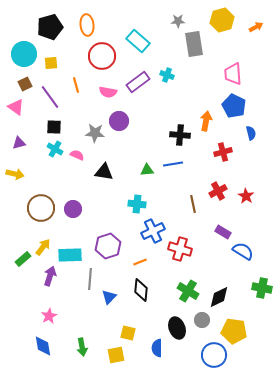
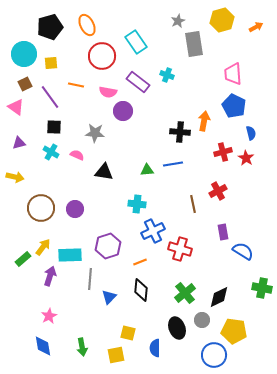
gray star at (178, 21): rotated 24 degrees counterclockwise
orange ellipse at (87, 25): rotated 20 degrees counterclockwise
cyan rectangle at (138, 41): moved 2 px left, 1 px down; rotated 15 degrees clockwise
purple rectangle at (138, 82): rotated 75 degrees clockwise
orange line at (76, 85): rotated 63 degrees counterclockwise
purple circle at (119, 121): moved 4 px right, 10 px up
orange arrow at (206, 121): moved 2 px left
black cross at (180, 135): moved 3 px up
cyan cross at (55, 149): moved 4 px left, 3 px down
yellow arrow at (15, 174): moved 3 px down
red star at (246, 196): moved 38 px up
purple circle at (73, 209): moved 2 px right
purple rectangle at (223, 232): rotated 49 degrees clockwise
green cross at (188, 291): moved 3 px left, 2 px down; rotated 20 degrees clockwise
blue semicircle at (157, 348): moved 2 px left
